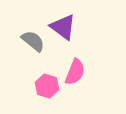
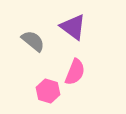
purple triangle: moved 10 px right
pink hexagon: moved 1 px right, 5 px down
